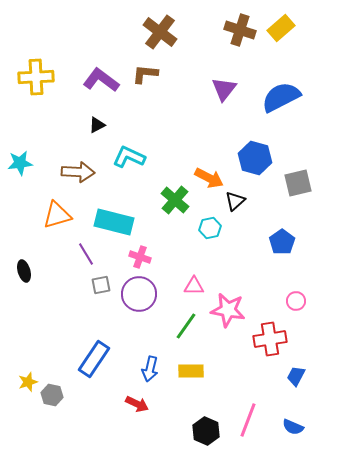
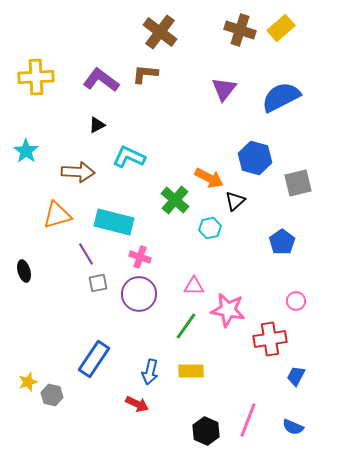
cyan star at (20, 163): moved 6 px right, 12 px up; rotated 30 degrees counterclockwise
gray square at (101, 285): moved 3 px left, 2 px up
blue arrow at (150, 369): moved 3 px down
